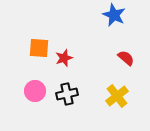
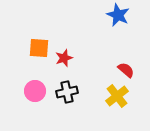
blue star: moved 4 px right
red semicircle: moved 12 px down
black cross: moved 2 px up
